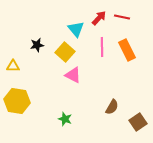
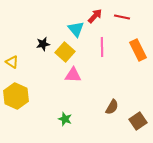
red arrow: moved 4 px left, 2 px up
black star: moved 6 px right, 1 px up
orange rectangle: moved 11 px right
yellow triangle: moved 1 px left, 4 px up; rotated 32 degrees clockwise
pink triangle: rotated 24 degrees counterclockwise
yellow hexagon: moved 1 px left, 5 px up; rotated 15 degrees clockwise
brown square: moved 1 px up
